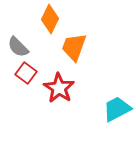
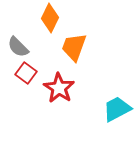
orange diamond: moved 1 px up
